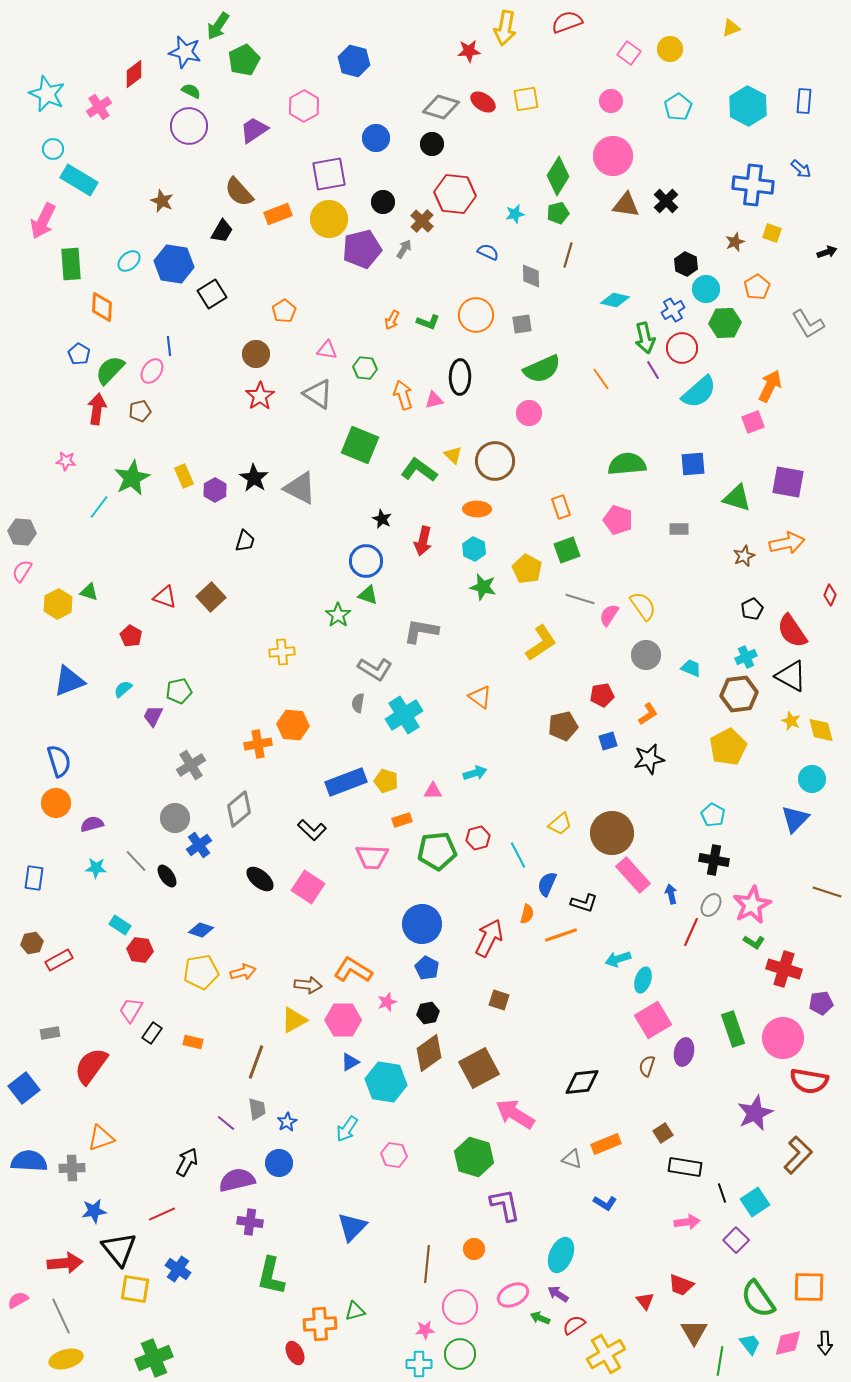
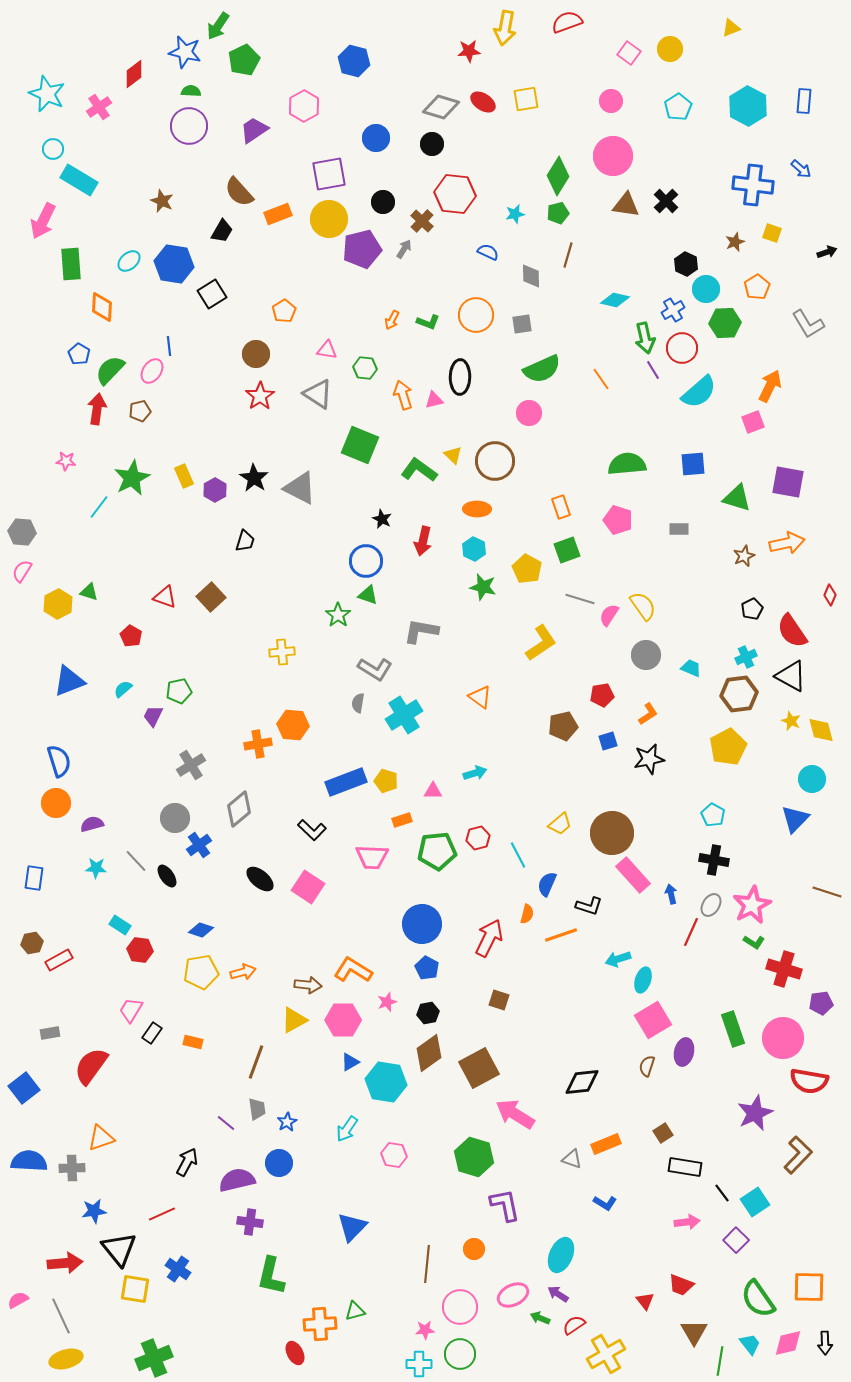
green semicircle at (191, 91): rotated 24 degrees counterclockwise
black L-shape at (584, 903): moved 5 px right, 3 px down
black line at (722, 1193): rotated 18 degrees counterclockwise
